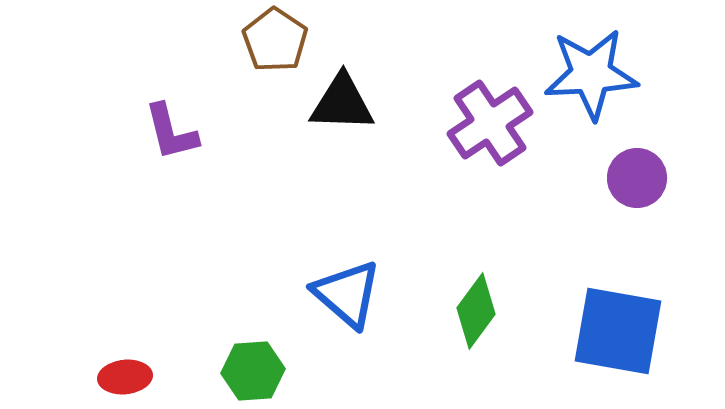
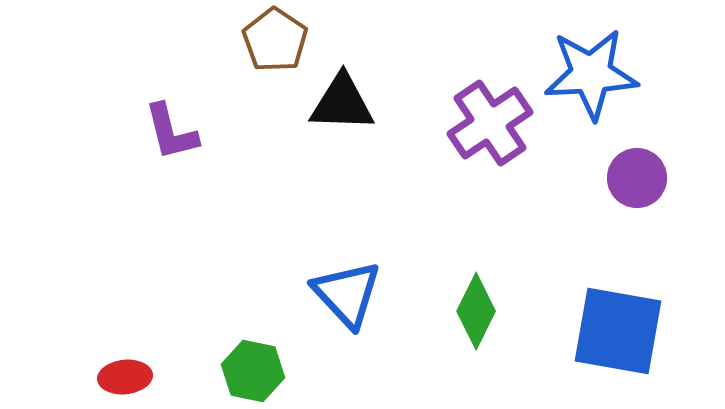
blue triangle: rotated 6 degrees clockwise
green diamond: rotated 10 degrees counterclockwise
green hexagon: rotated 16 degrees clockwise
